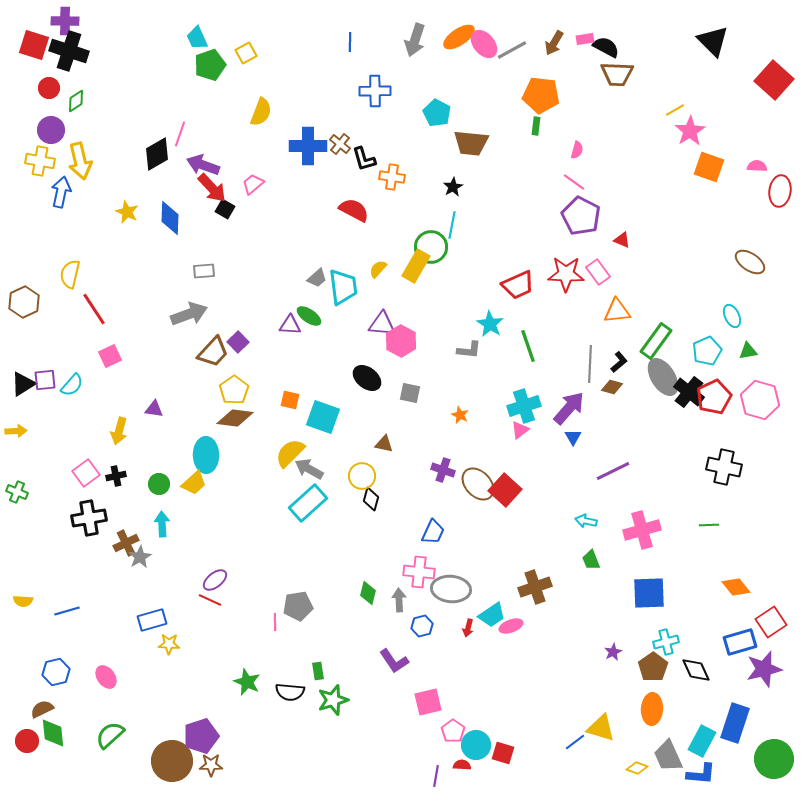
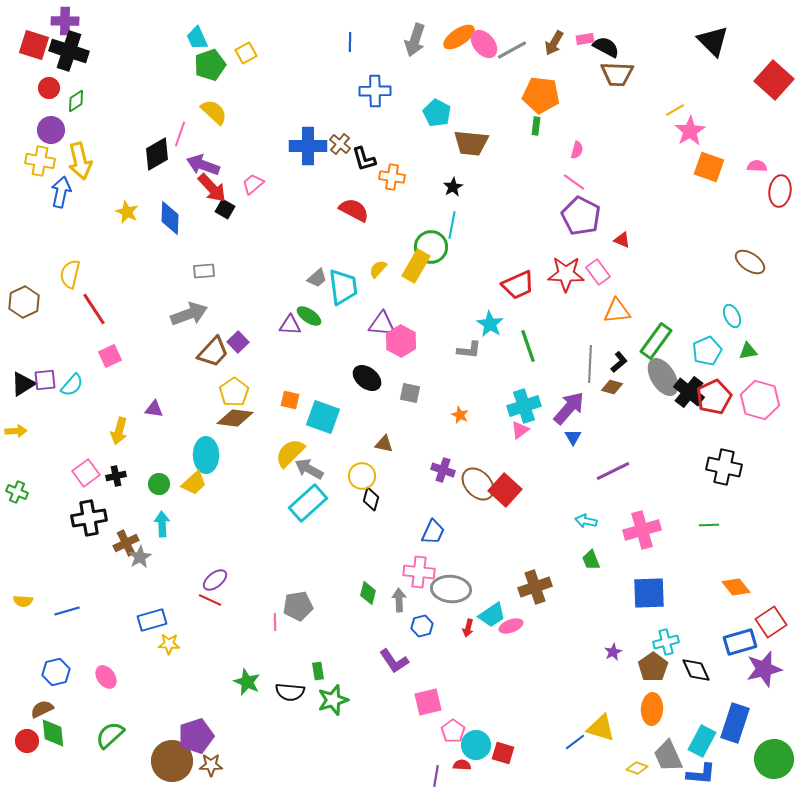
yellow semicircle at (261, 112): moved 47 px left; rotated 68 degrees counterclockwise
yellow pentagon at (234, 390): moved 2 px down
purple pentagon at (201, 736): moved 5 px left
